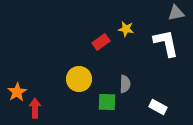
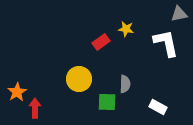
gray triangle: moved 3 px right, 1 px down
